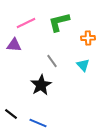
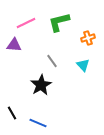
orange cross: rotated 16 degrees counterclockwise
black line: moved 1 px right, 1 px up; rotated 24 degrees clockwise
